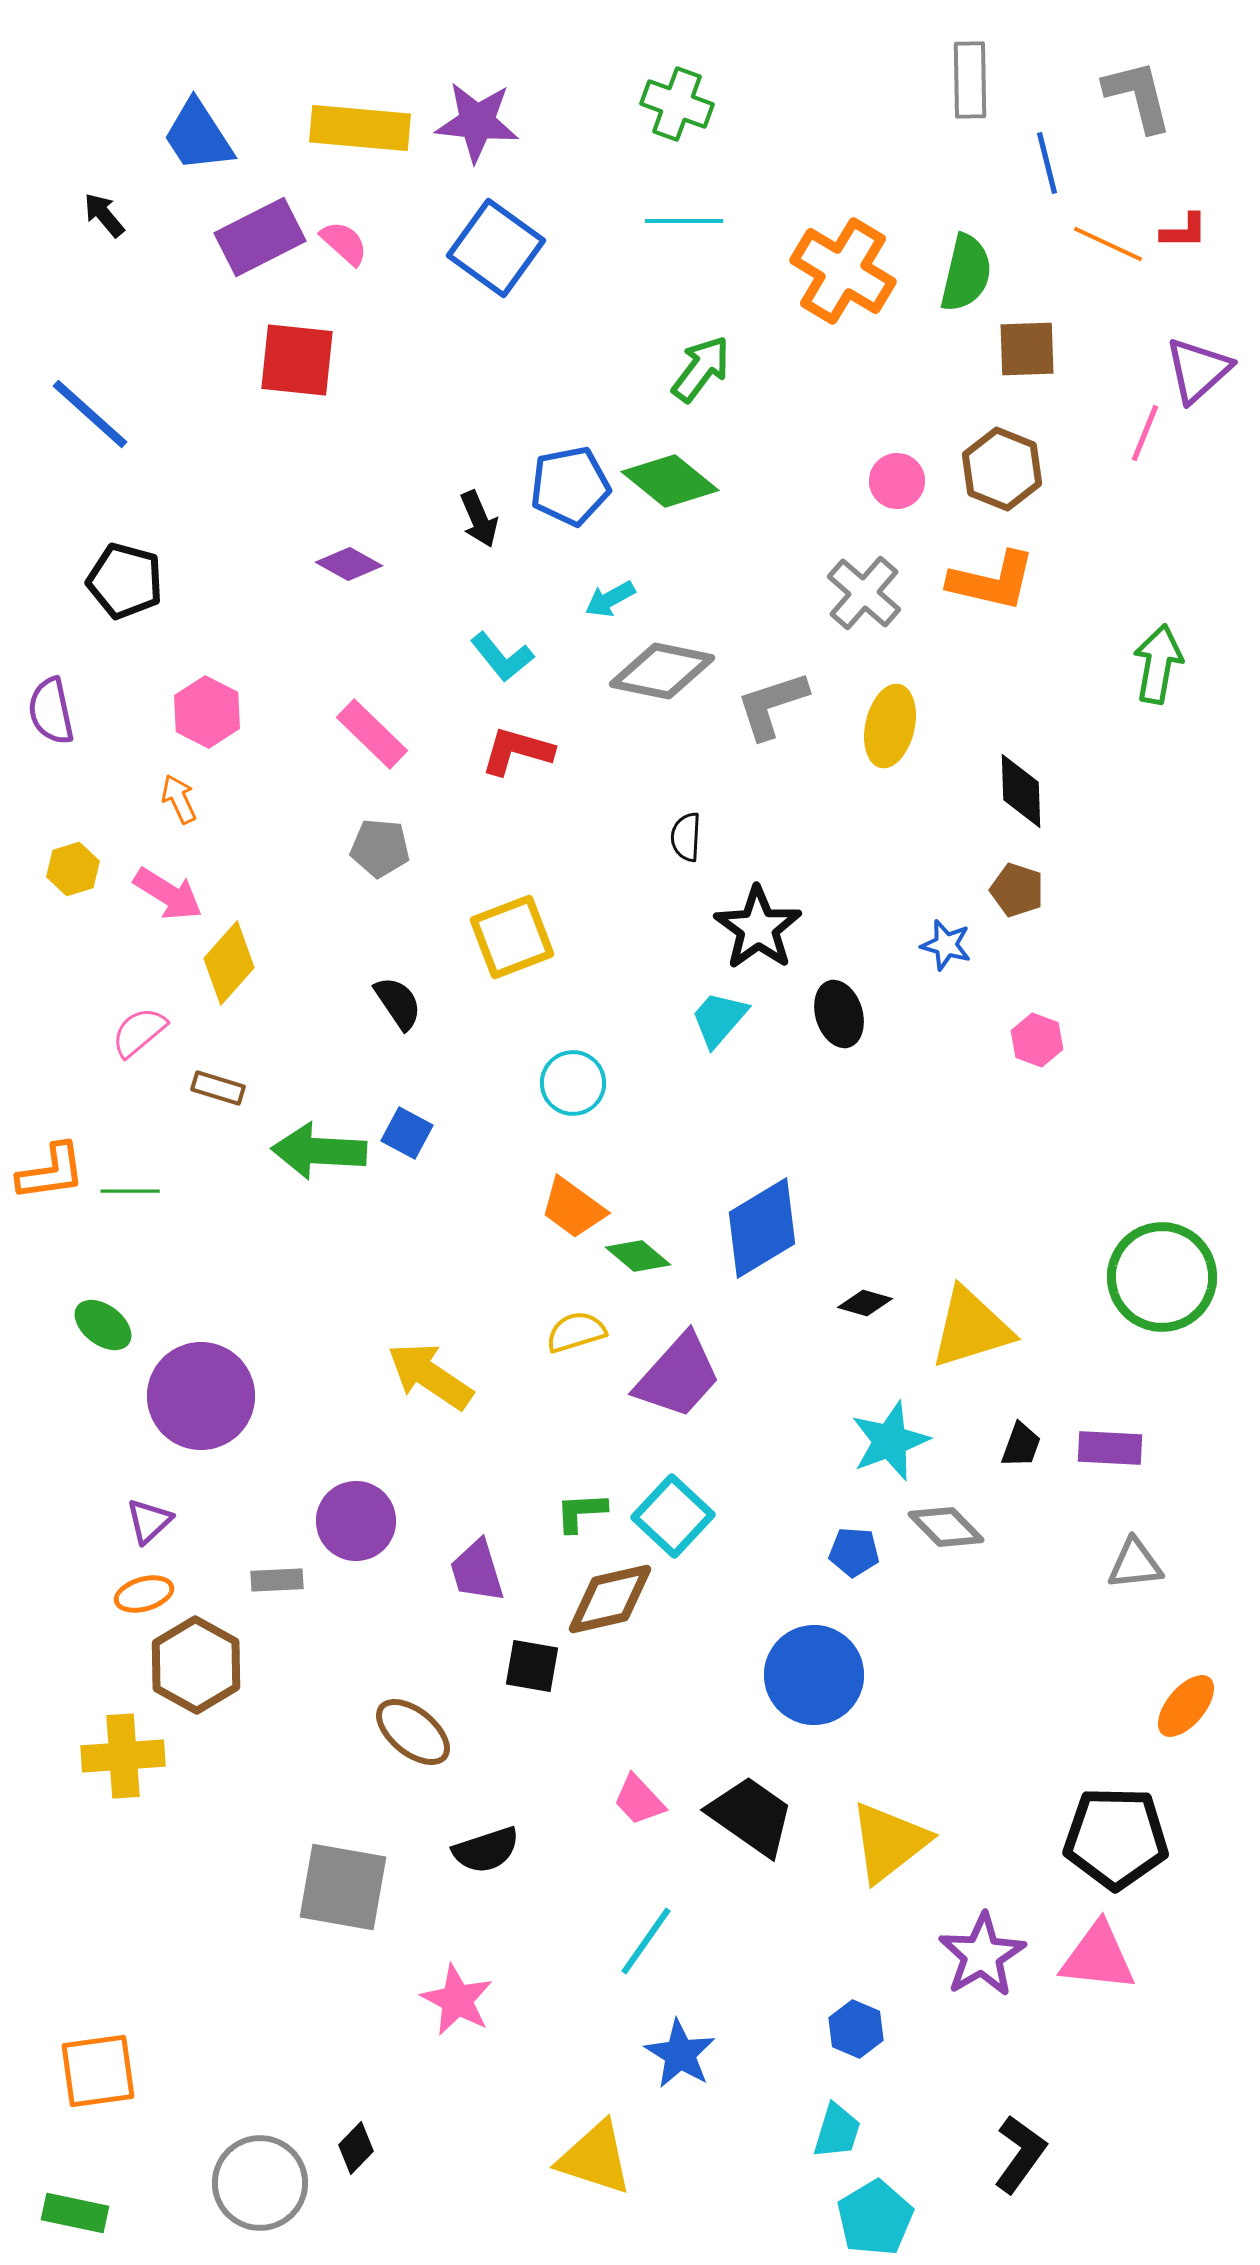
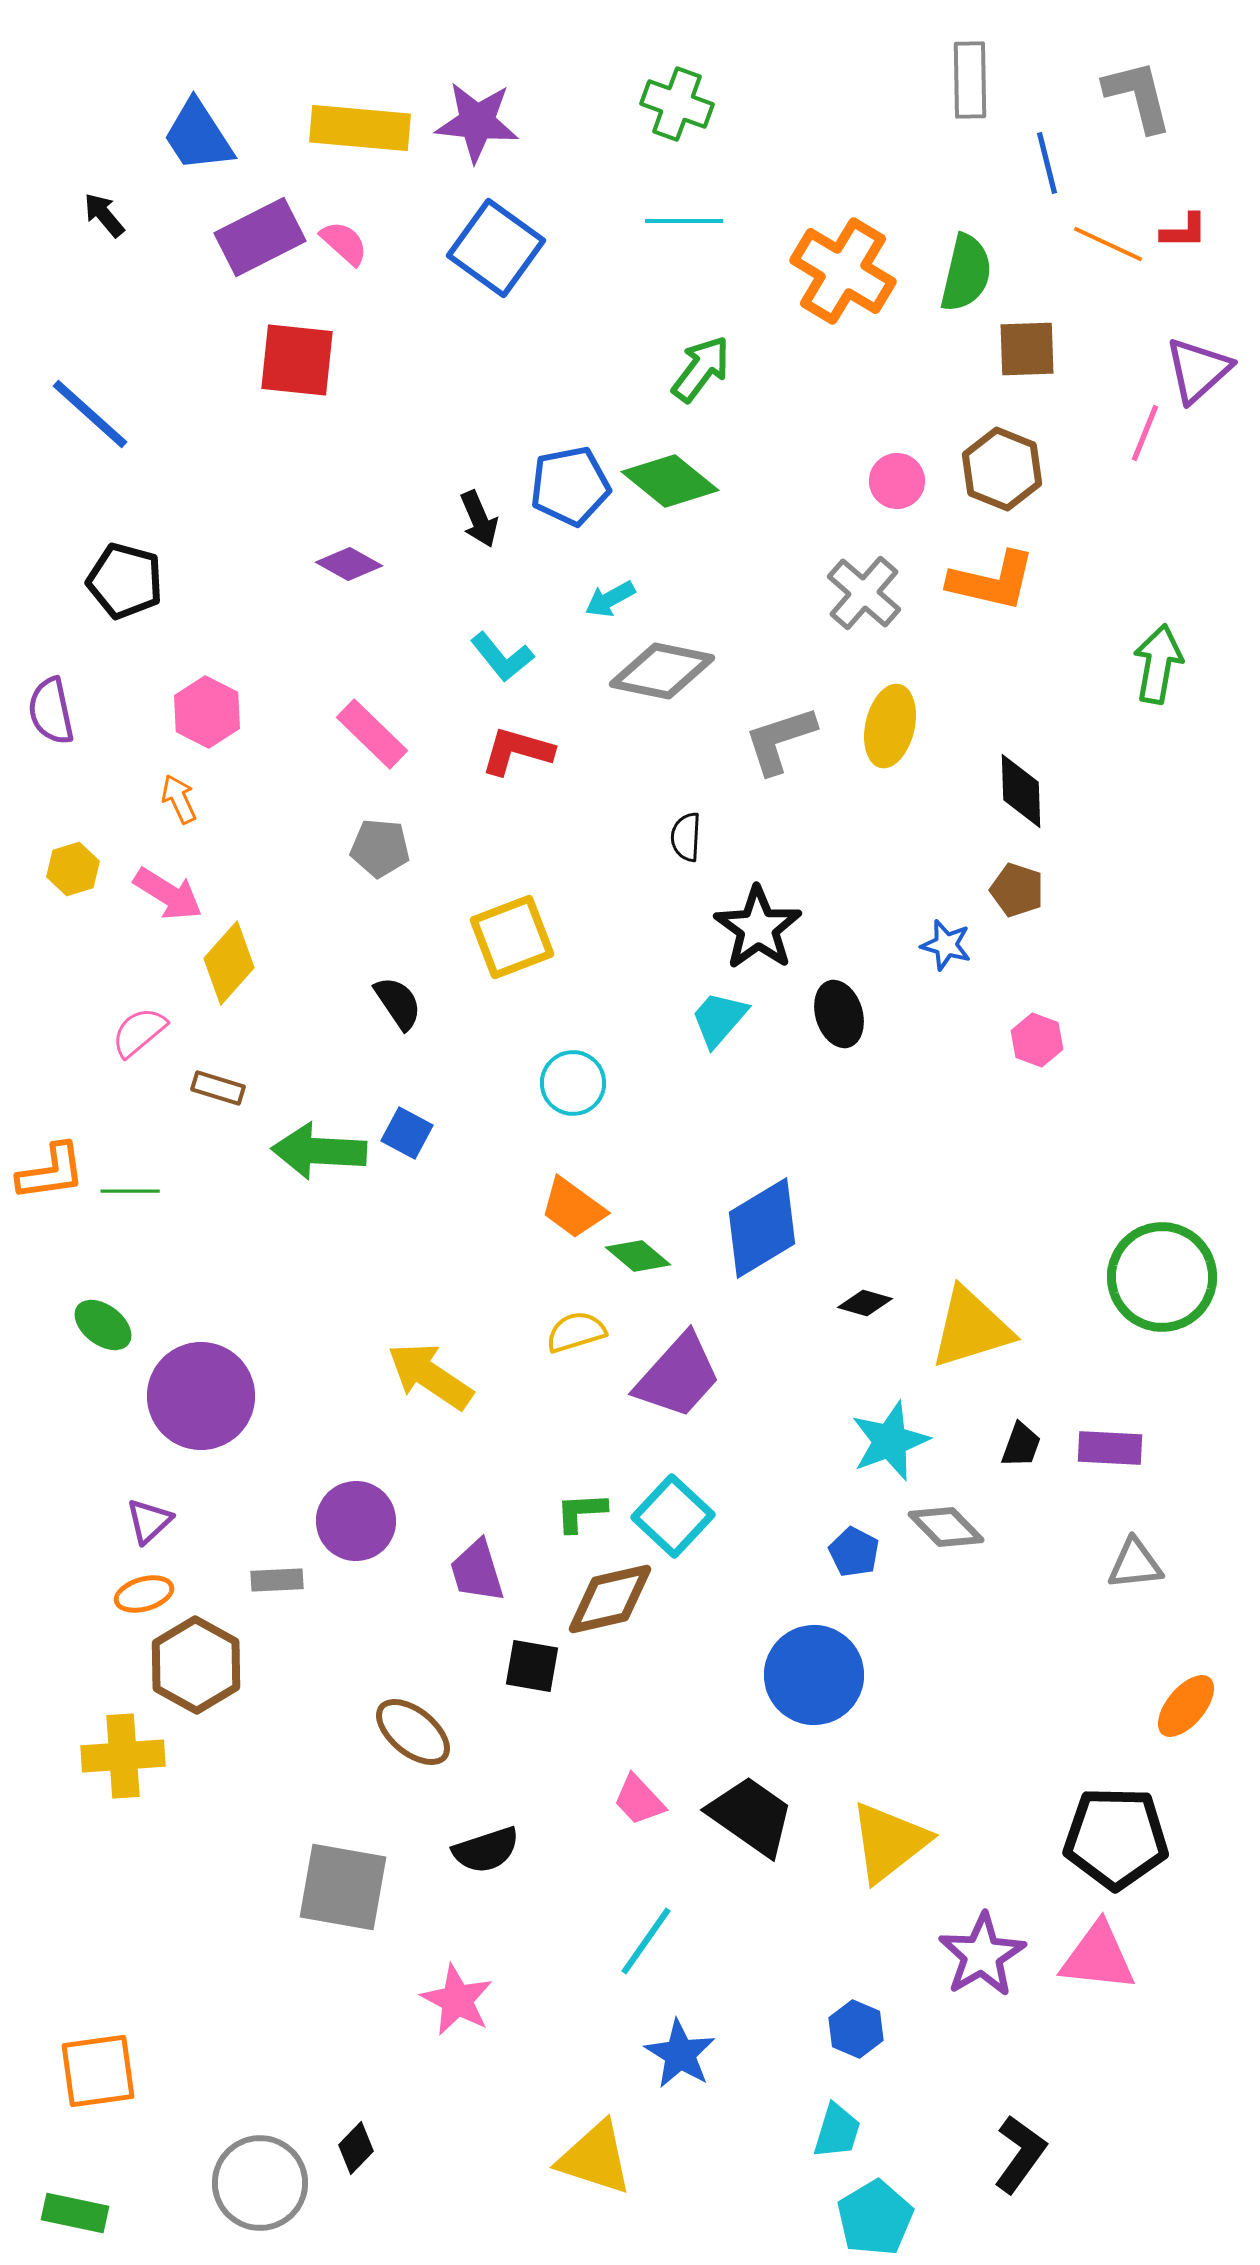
gray L-shape at (772, 705): moved 8 px right, 35 px down
blue pentagon at (854, 1552): rotated 24 degrees clockwise
